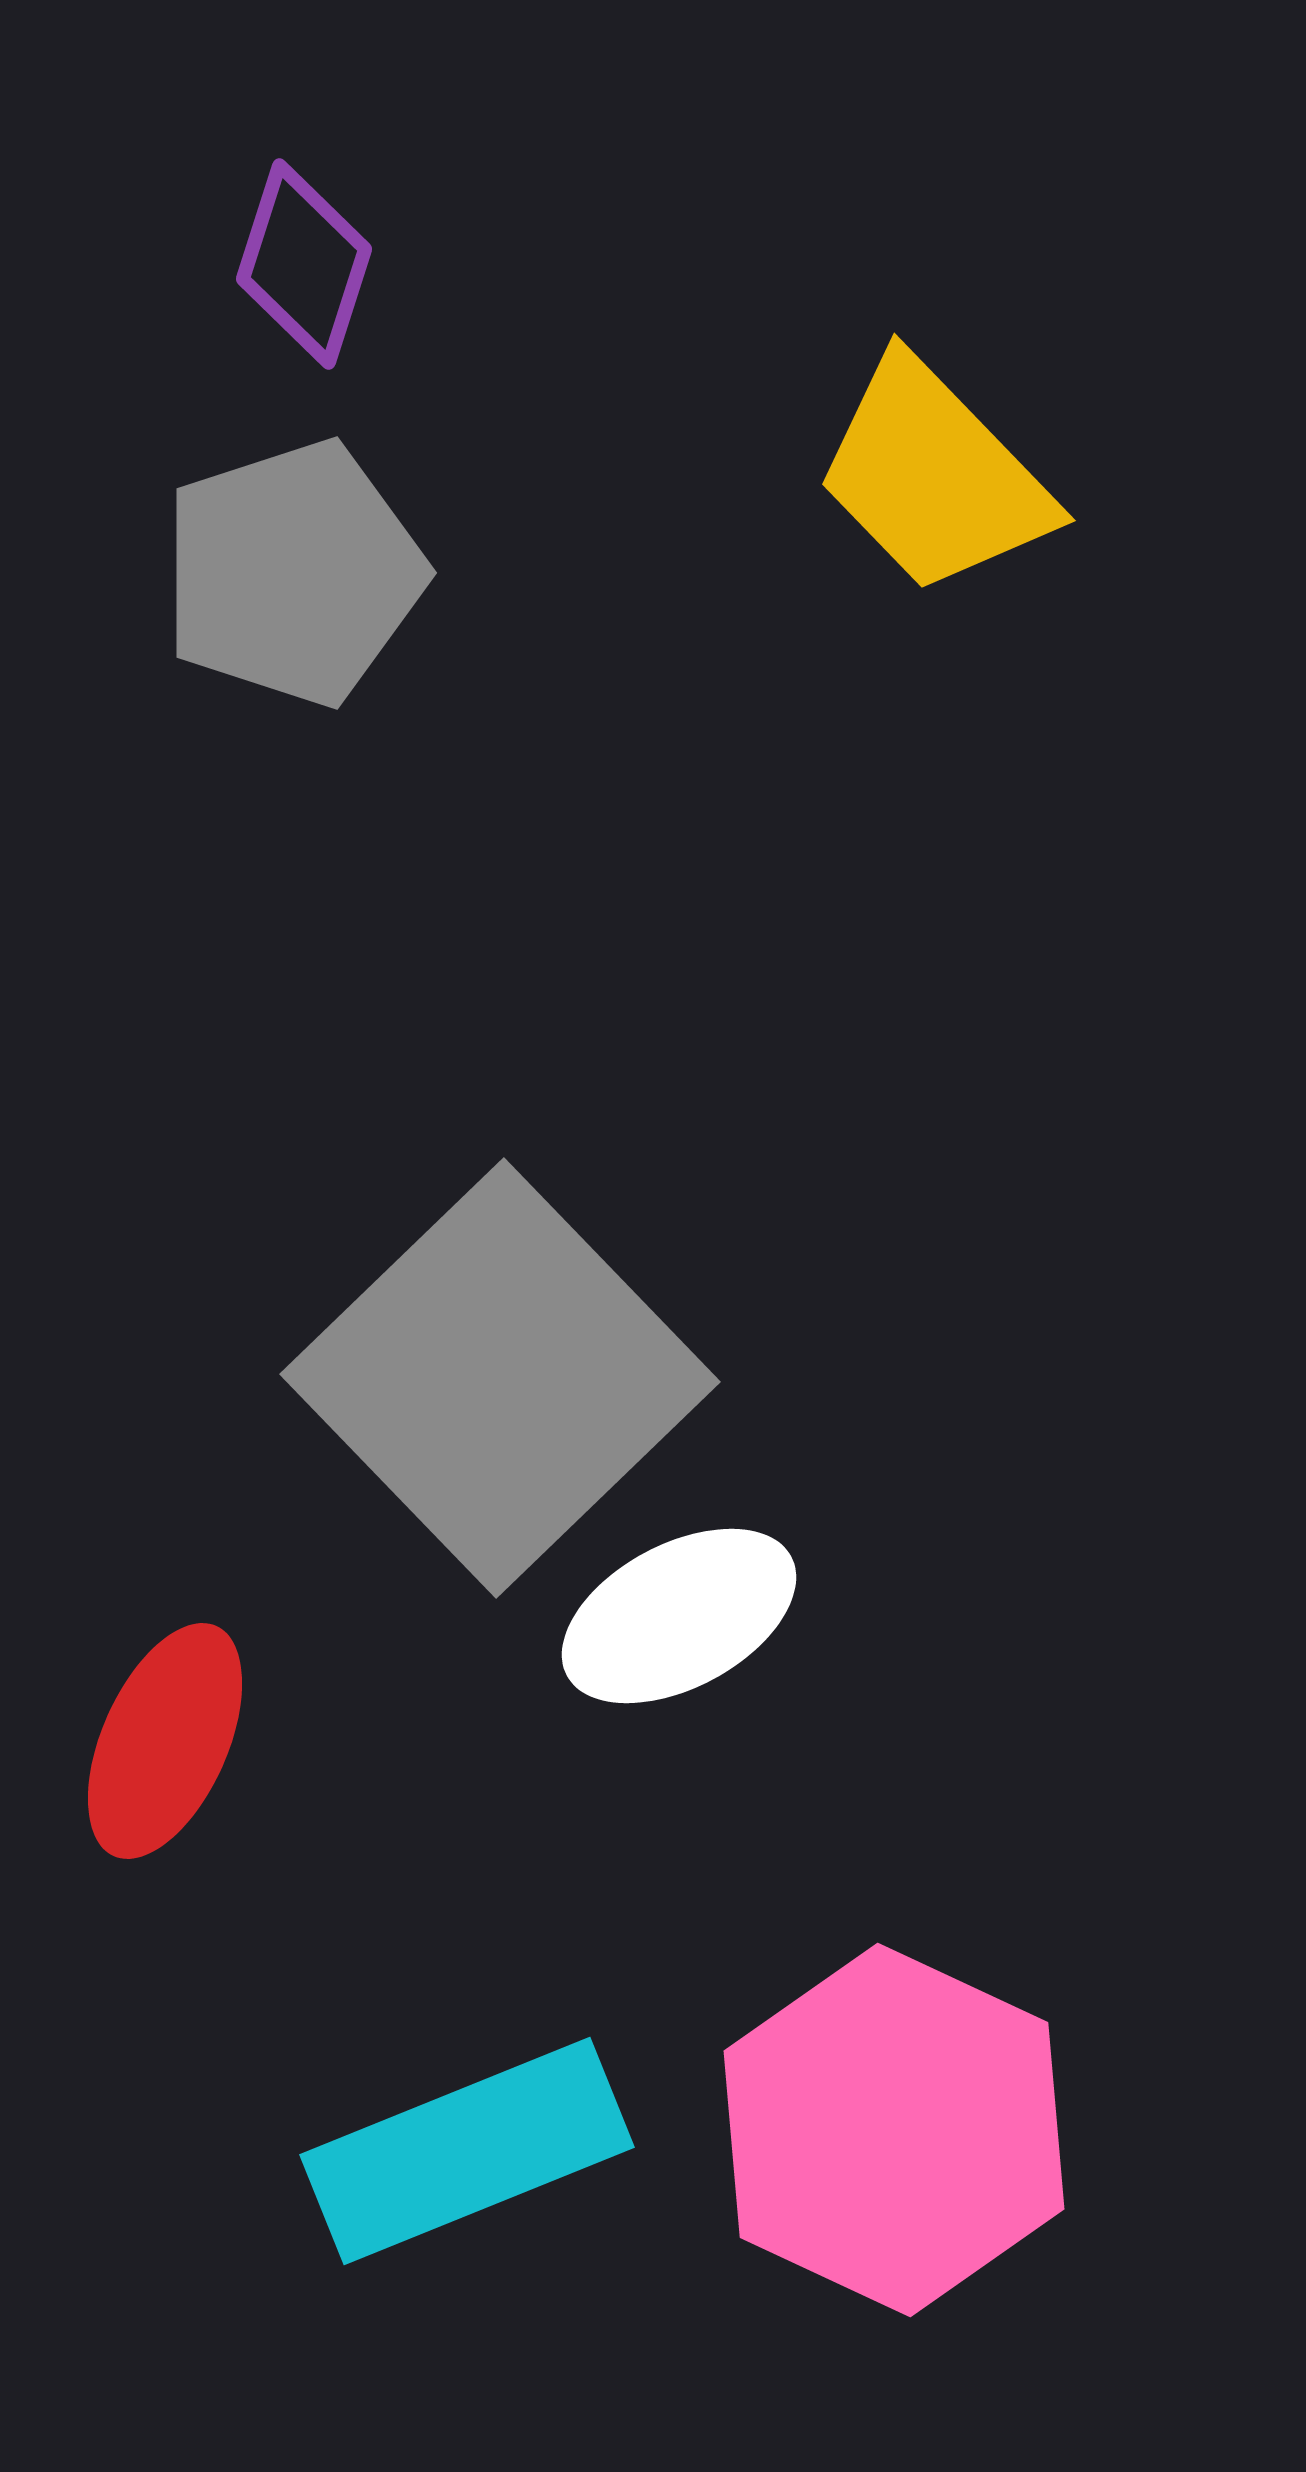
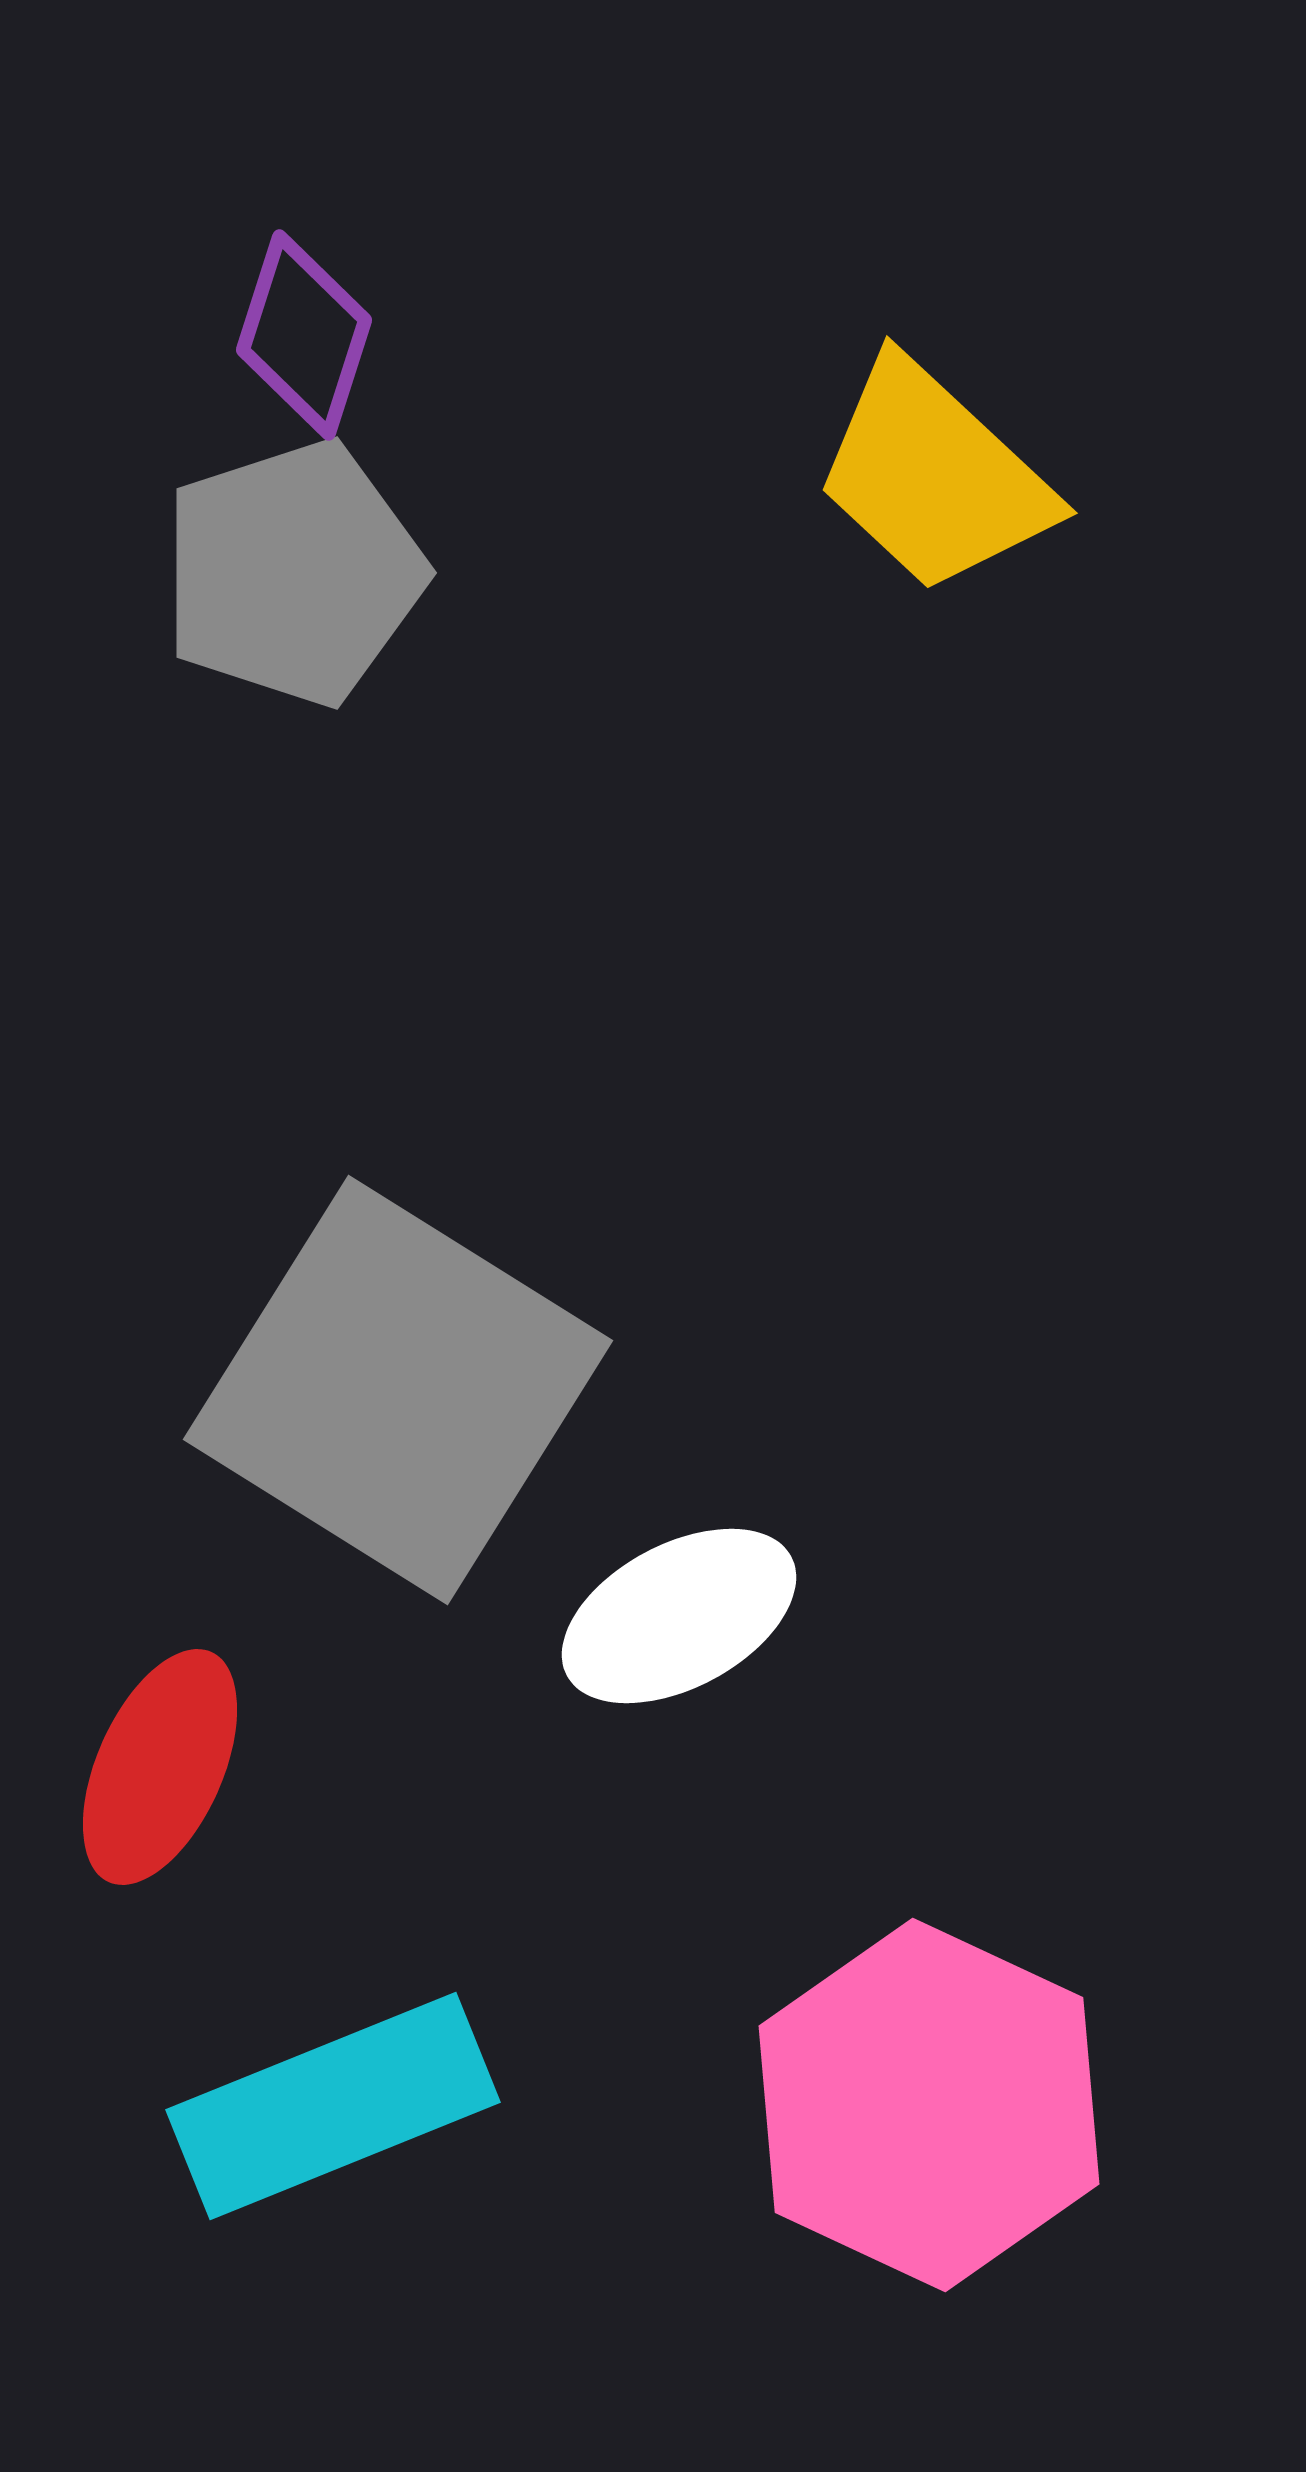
purple diamond: moved 71 px down
yellow trapezoid: rotated 3 degrees counterclockwise
gray square: moved 102 px left, 12 px down; rotated 14 degrees counterclockwise
red ellipse: moved 5 px left, 26 px down
pink hexagon: moved 35 px right, 25 px up
cyan rectangle: moved 134 px left, 45 px up
